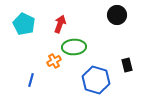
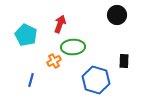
cyan pentagon: moved 2 px right, 11 px down
green ellipse: moved 1 px left
black rectangle: moved 3 px left, 4 px up; rotated 16 degrees clockwise
